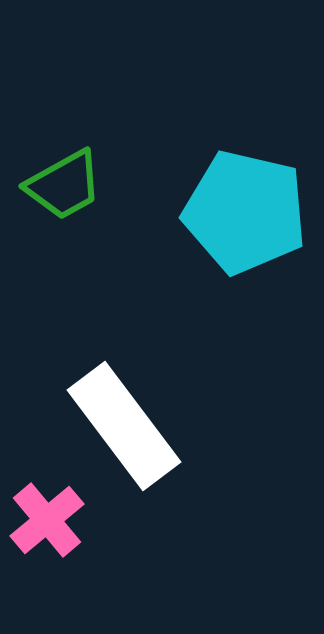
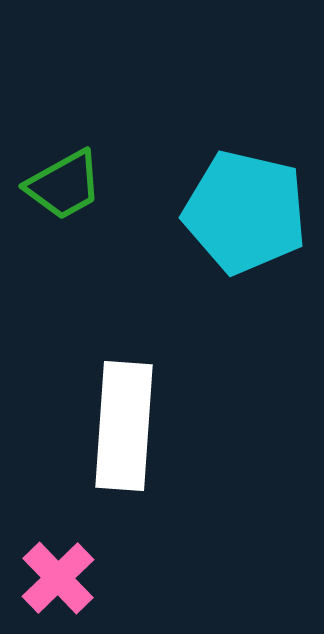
white rectangle: rotated 41 degrees clockwise
pink cross: moved 11 px right, 58 px down; rotated 4 degrees counterclockwise
